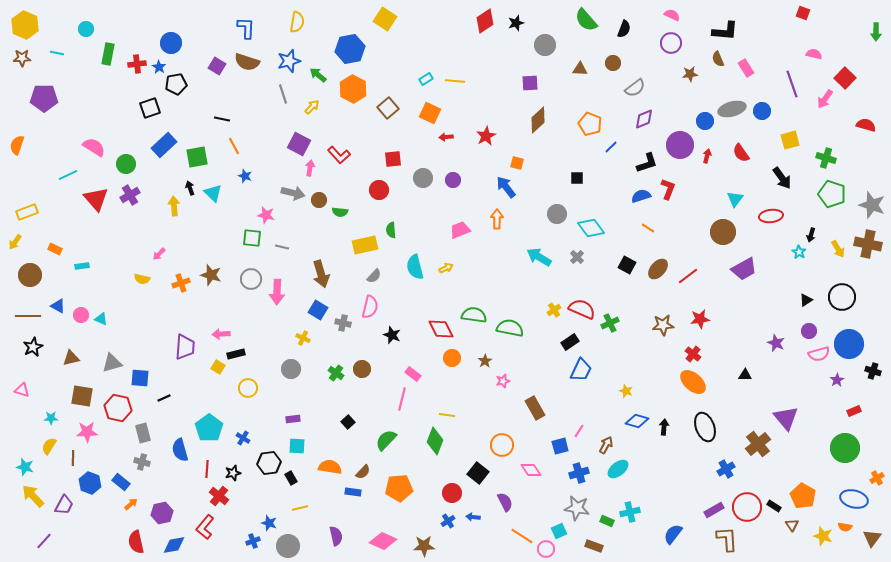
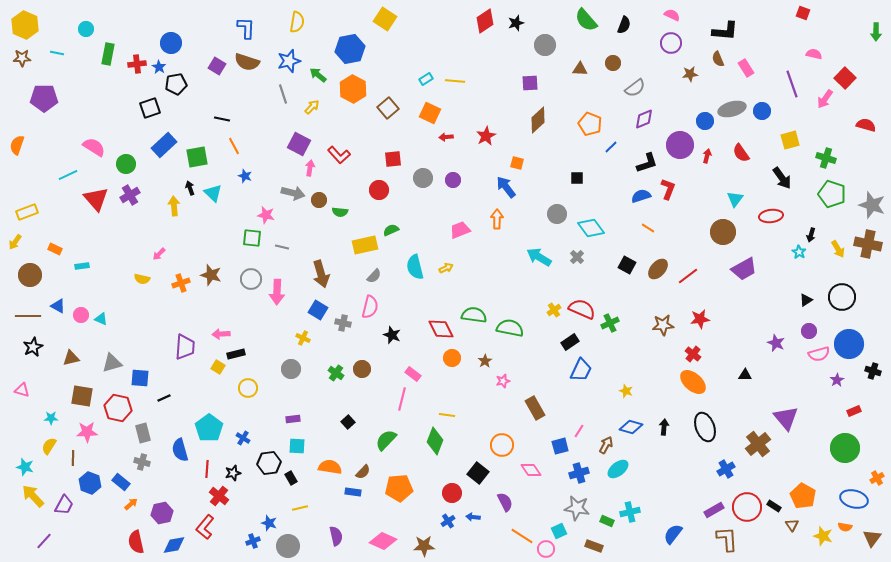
black semicircle at (624, 29): moved 4 px up
green semicircle at (391, 230): rotated 70 degrees clockwise
blue diamond at (637, 421): moved 6 px left, 6 px down
